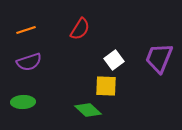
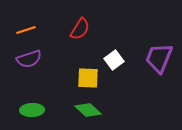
purple semicircle: moved 3 px up
yellow square: moved 18 px left, 8 px up
green ellipse: moved 9 px right, 8 px down
